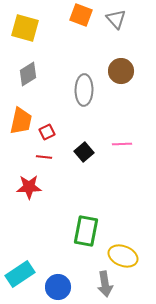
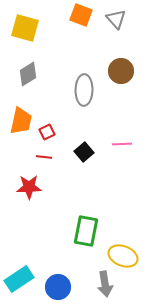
cyan rectangle: moved 1 px left, 5 px down
